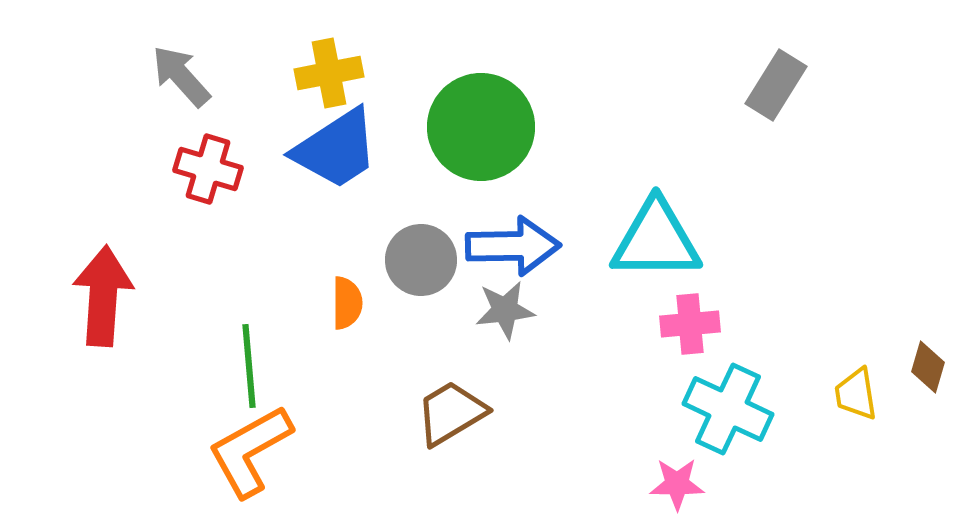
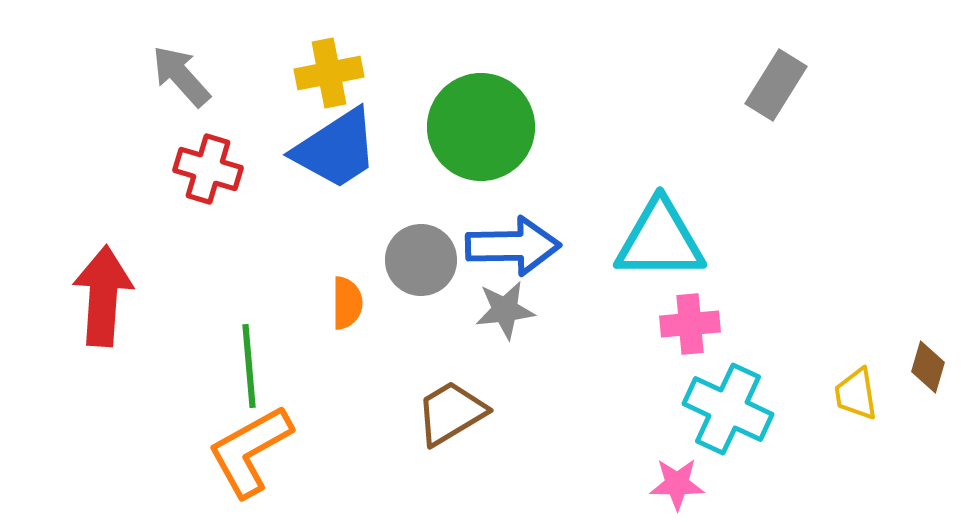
cyan triangle: moved 4 px right
